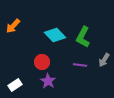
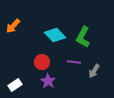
gray arrow: moved 10 px left, 11 px down
purple line: moved 6 px left, 3 px up
